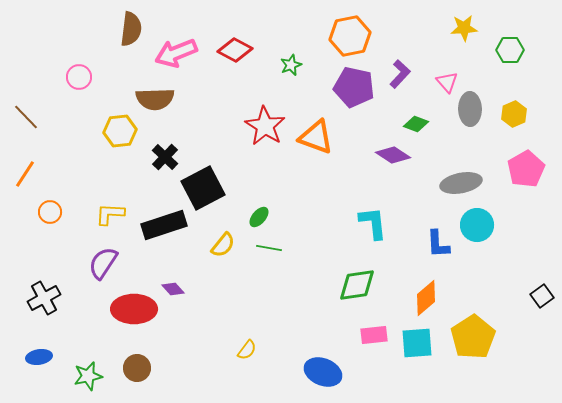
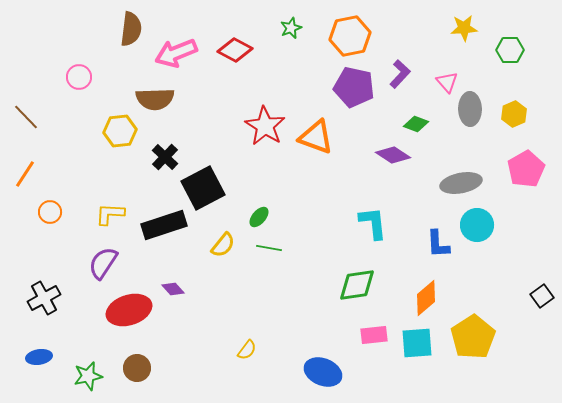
green star at (291, 65): moved 37 px up
red ellipse at (134, 309): moved 5 px left, 1 px down; rotated 18 degrees counterclockwise
